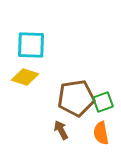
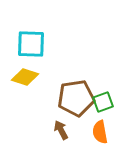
cyan square: moved 1 px up
orange semicircle: moved 1 px left, 1 px up
